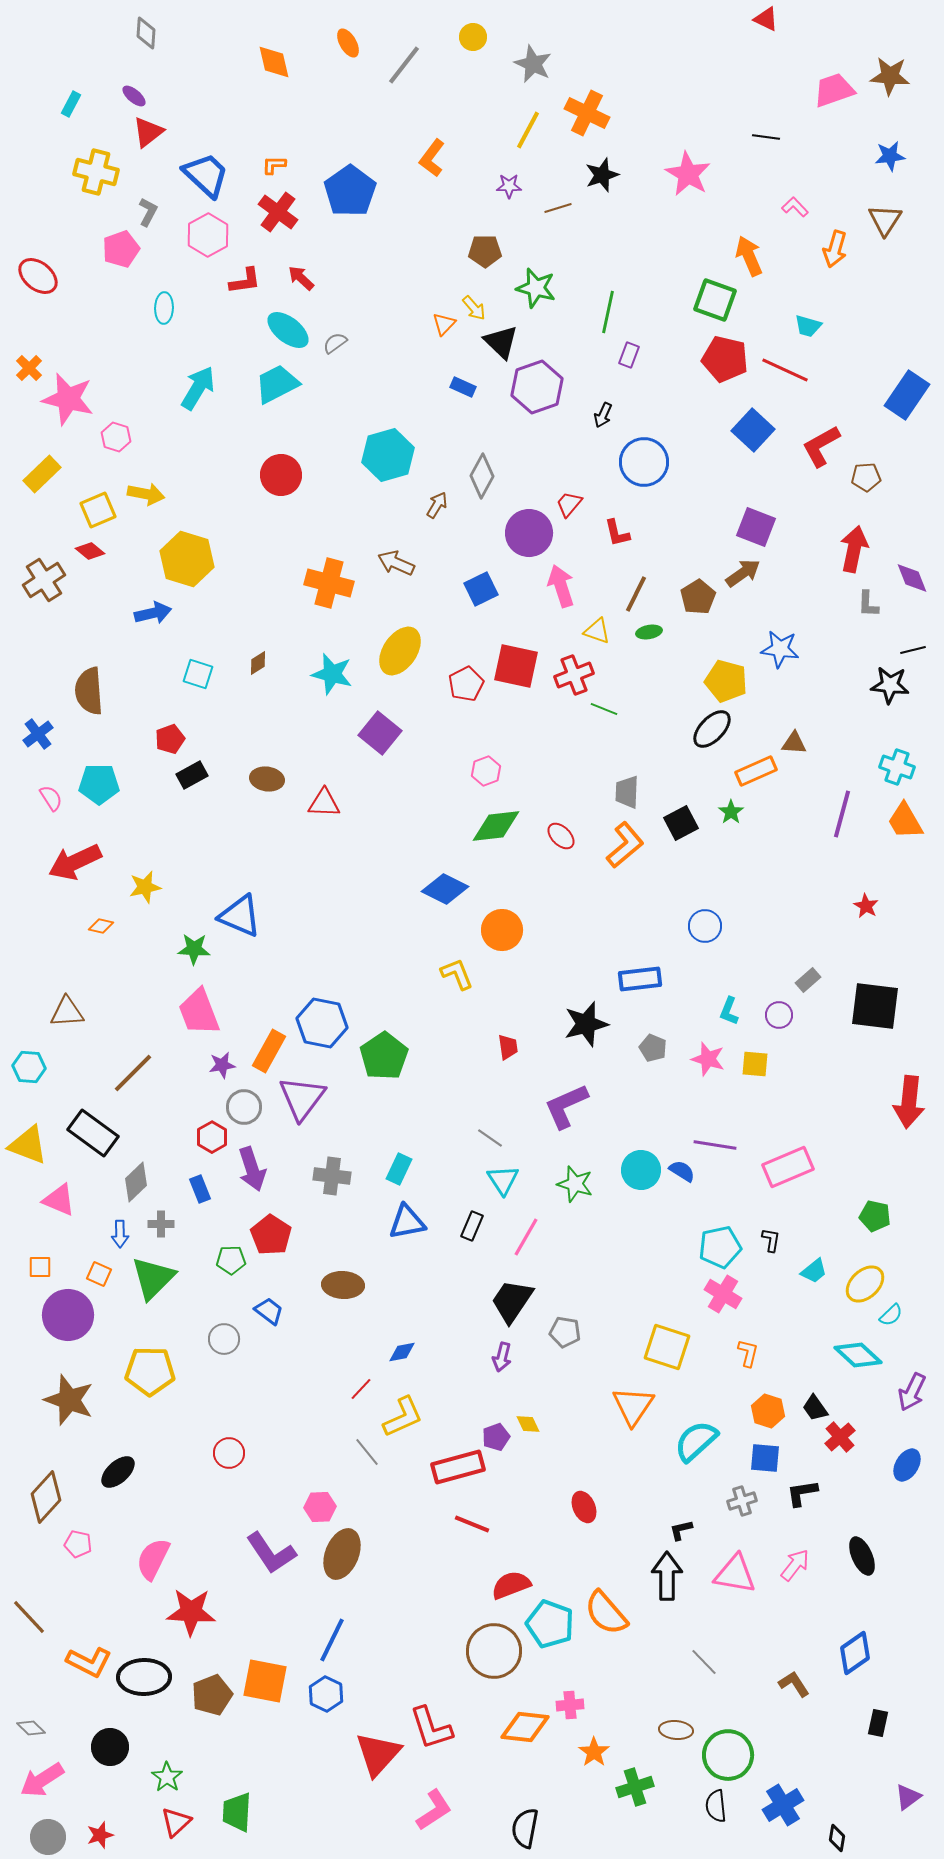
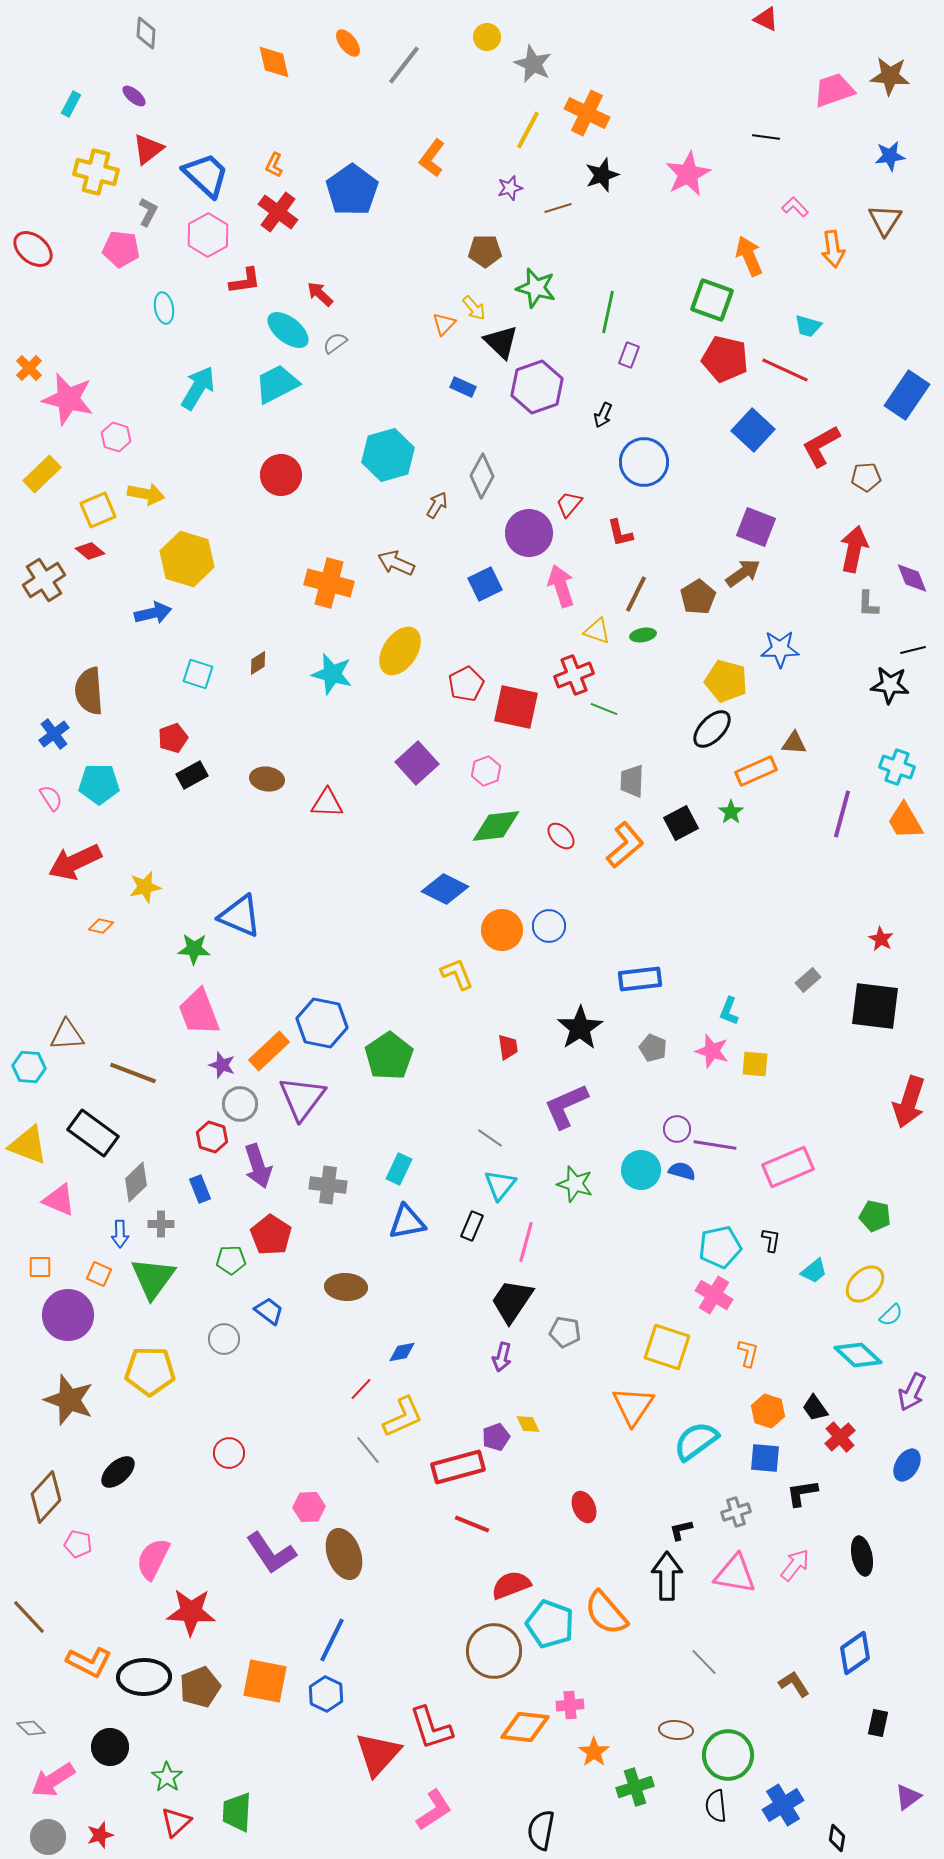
yellow circle at (473, 37): moved 14 px right
orange ellipse at (348, 43): rotated 8 degrees counterclockwise
red triangle at (148, 132): moved 17 px down
orange L-shape at (274, 165): rotated 65 degrees counterclockwise
pink star at (688, 174): rotated 15 degrees clockwise
purple star at (509, 186): moved 1 px right, 2 px down; rotated 15 degrees counterclockwise
blue pentagon at (350, 191): moved 2 px right, 1 px up
pink pentagon at (121, 249): rotated 27 degrees clockwise
orange arrow at (835, 249): moved 2 px left; rotated 24 degrees counterclockwise
red ellipse at (38, 276): moved 5 px left, 27 px up
red arrow at (301, 278): moved 19 px right, 16 px down
green square at (715, 300): moved 3 px left
cyan ellipse at (164, 308): rotated 12 degrees counterclockwise
red L-shape at (617, 533): moved 3 px right
blue square at (481, 589): moved 4 px right, 5 px up
green ellipse at (649, 632): moved 6 px left, 3 px down
blue star at (780, 649): rotated 9 degrees counterclockwise
red square at (516, 666): moved 41 px down
purple square at (380, 733): moved 37 px right, 30 px down; rotated 9 degrees clockwise
blue cross at (38, 734): moved 16 px right
red pentagon at (170, 739): moved 3 px right, 1 px up
gray trapezoid at (627, 792): moved 5 px right, 11 px up
red triangle at (324, 803): moved 3 px right
red star at (866, 906): moved 15 px right, 33 px down
blue circle at (705, 926): moved 156 px left
brown triangle at (67, 1012): moved 23 px down
purple circle at (779, 1015): moved 102 px left, 114 px down
black star at (586, 1024): moved 6 px left, 4 px down; rotated 18 degrees counterclockwise
orange rectangle at (269, 1051): rotated 18 degrees clockwise
green pentagon at (384, 1056): moved 5 px right
pink star at (708, 1059): moved 4 px right, 8 px up
purple star at (222, 1065): rotated 28 degrees clockwise
brown line at (133, 1073): rotated 66 degrees clockwise
red arrow at (909, 1102): rotated 12 degrees clockwise
gray circle at (244, 1107): moved 4 px left, 3 px up
red hexagon at (212, 1137): rotated 12 degrees counterclockwise
purple arrow at (252, 1169): moved 6 px right, 3 px up
blue semicircle at (682, 1171): rotated 16 degrees counterclockwise
gray cross at (332, 1176): moved 4 px left, 9 px down
cyan triangle at (503, 1180): moved 3 px left, 5 px down; rotated 12 degrees clockwise
pink line at (526, 1237): moved 5 px down; rotated 15 degrees counterclockwise
green triangle at (153, 1278): rotated 9 degrees counterclockwise
brown ellipse at (343, 1285): moved 3 px right, 2 px down
pink cross at (723, 1294): moved 9 px left, 1 px down
cyan semicircle at (696, 1441): rotated 6 degrees clockwise
gray line at (367, 1452): moved 1 px right, 2 px up
gray cross at (742, 1501): moved 6 px left, 11 px down
pink hexagon at (320, 1507): moved 11 px left
brown ellipse at (342, 1554): moved 2 px right; rotated 42 degrees counterclockwise
black ellipse at (862, 1556): rotated 12 degrees clockwise
brown pentagon at (212, 1695): moved 12 px left, 8 px up
pink arrow at (42, 1780): moved 11 px right
black semicircle at (525, 1828): moved 16 px right, 2 px down
